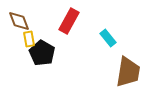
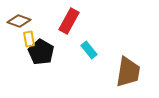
brown diamond: rotated 50 degrees counterclockwise
cyan rectangle: moved 19 px left, 12 px down
black pentagon: moved 1 px left, 1 px up
